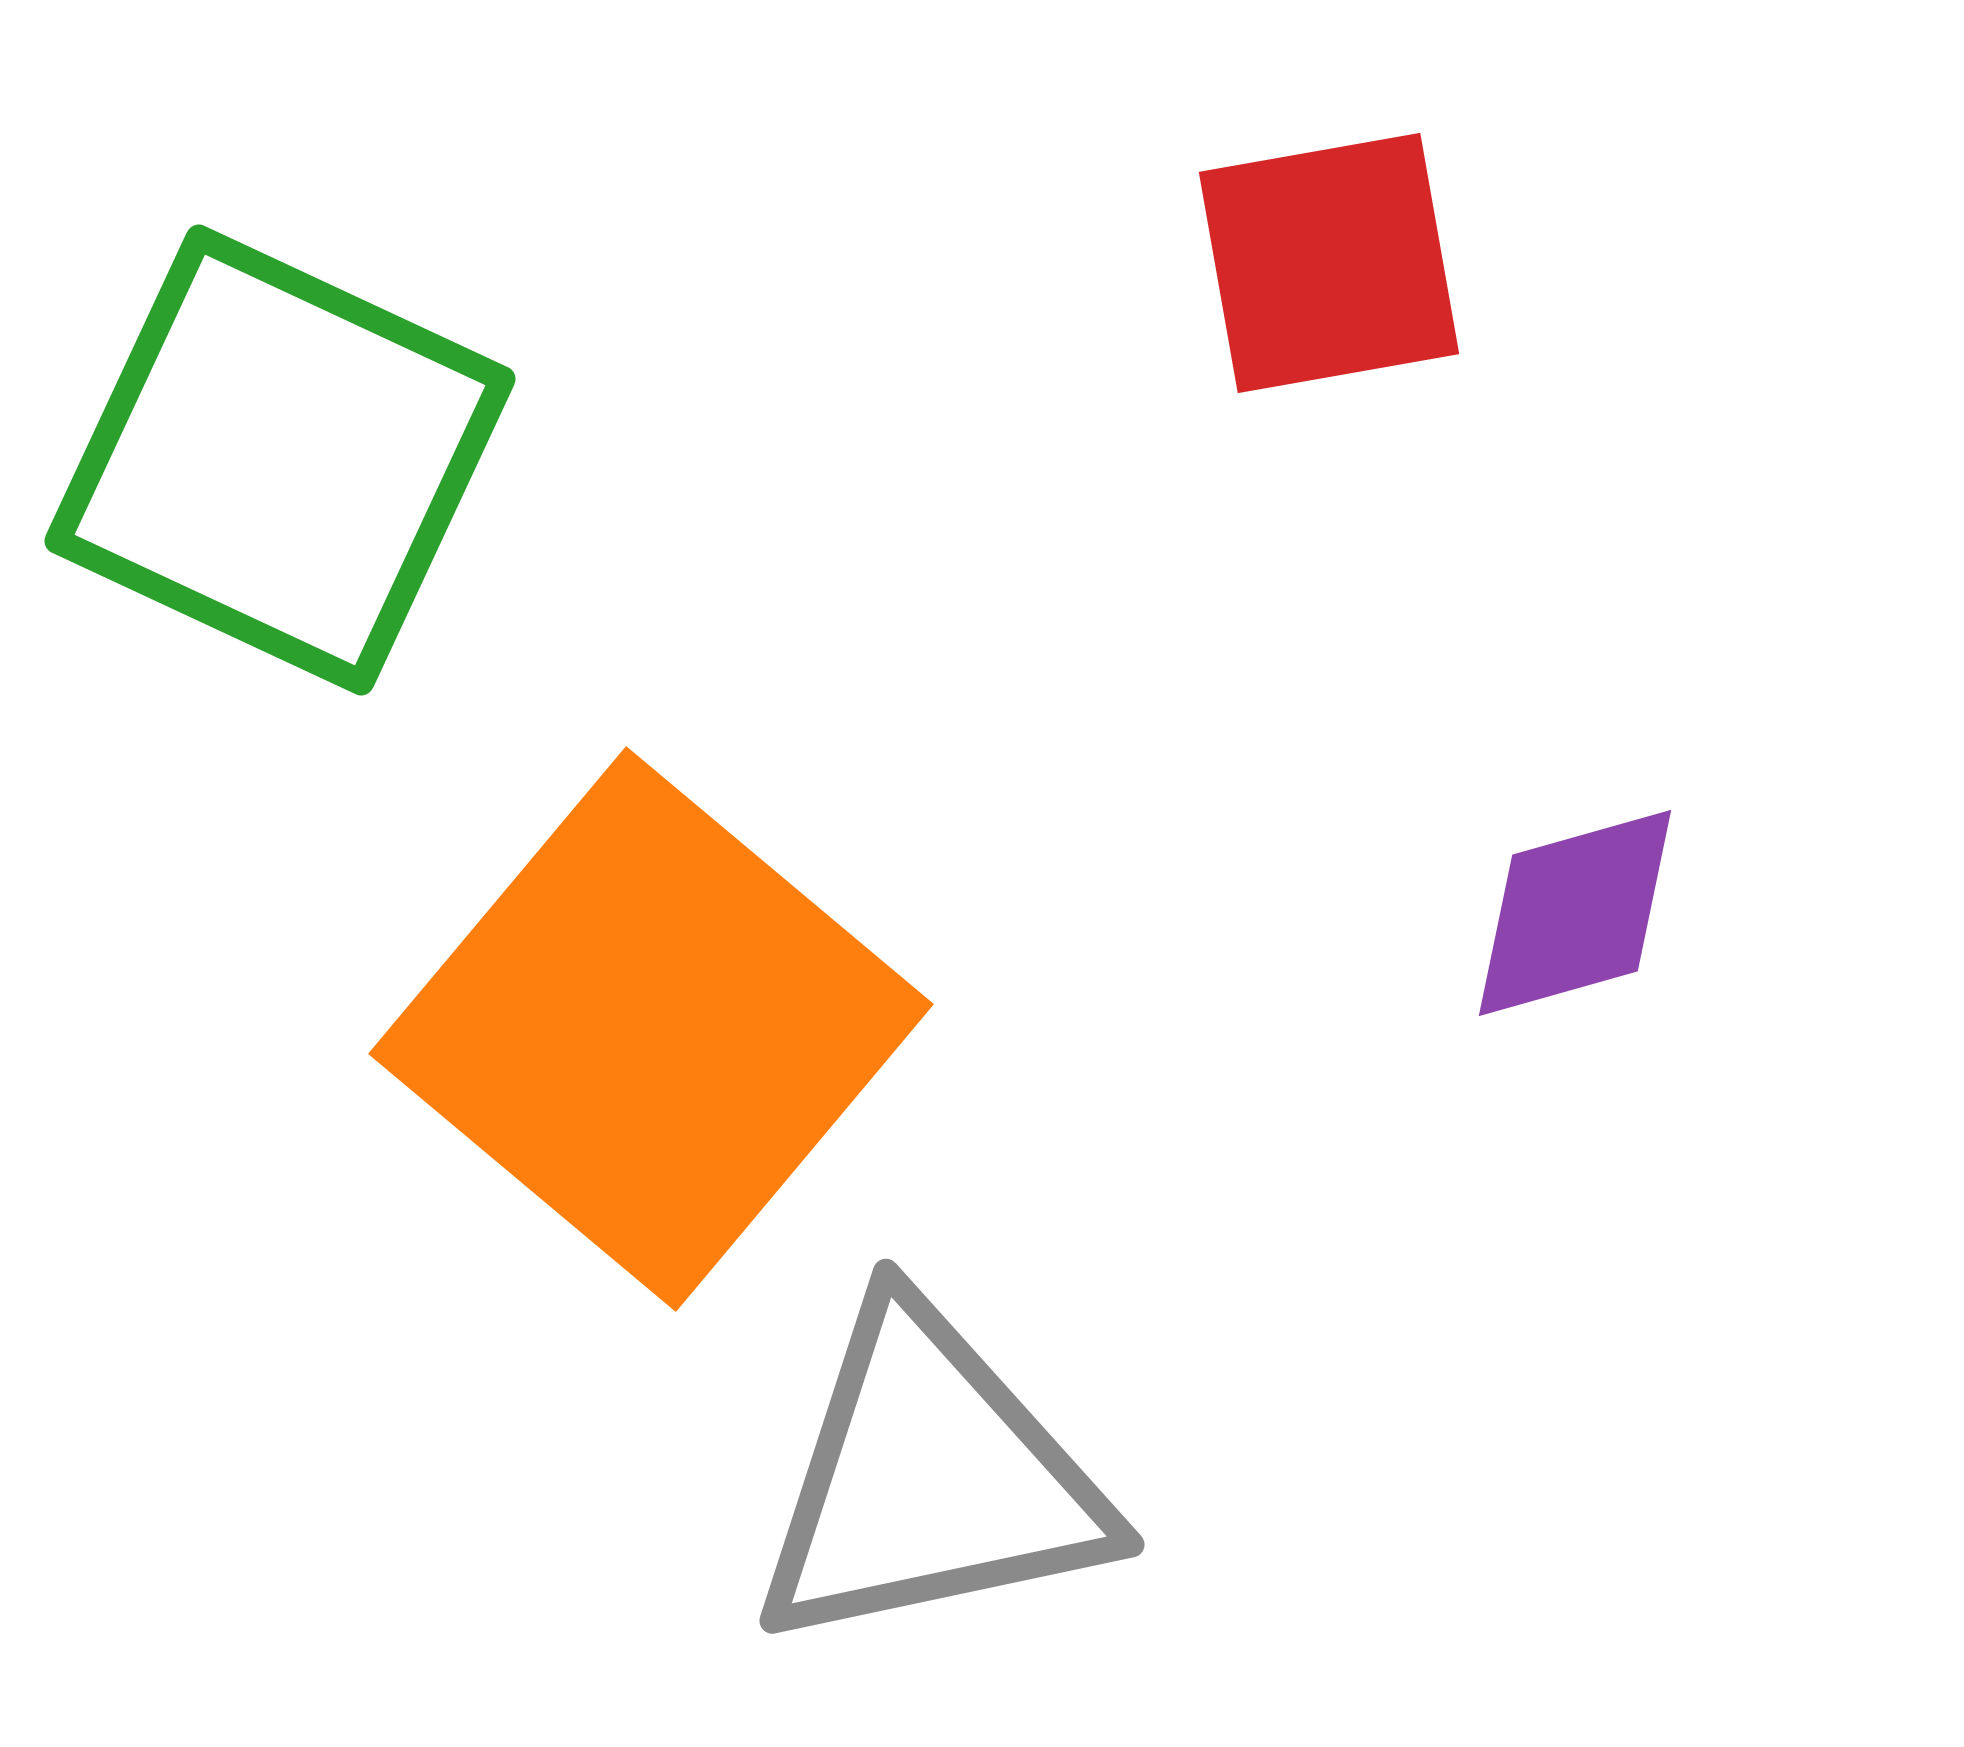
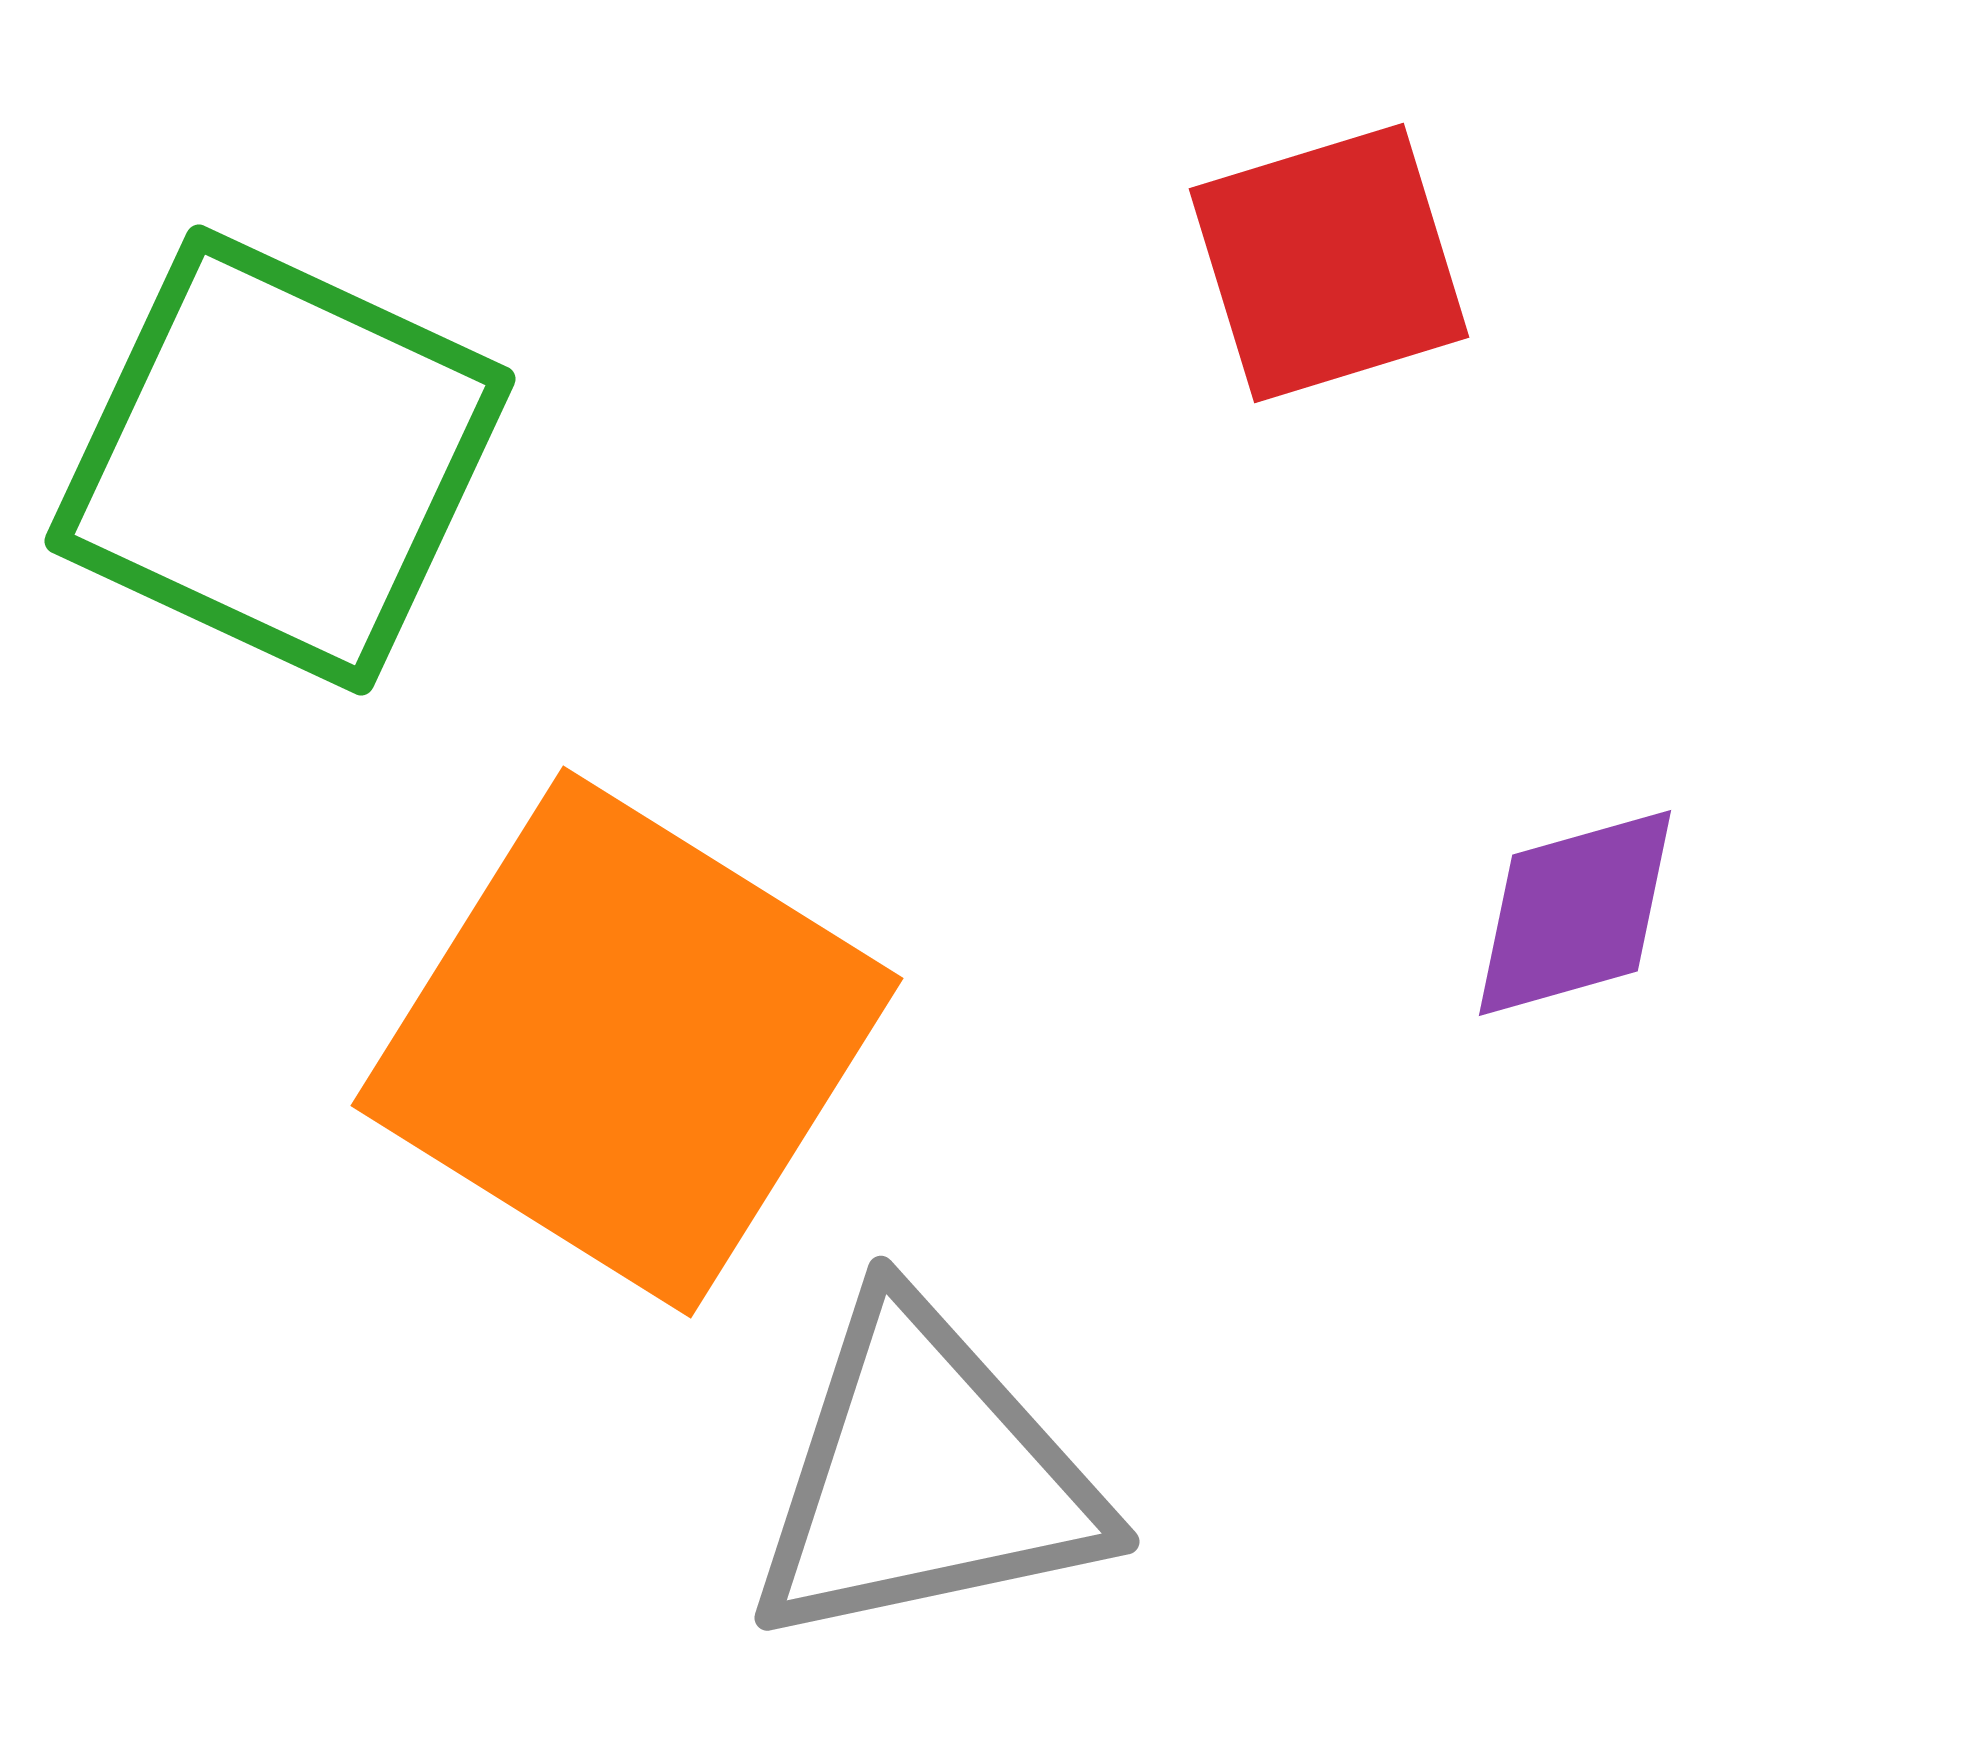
red square: rotated 7 degrees counterclockwise
orange square: moved 24 px left, 13 px down; rotated 8 degrees counterclockwise
gray triangle: moved 5 px left, 3 px up
